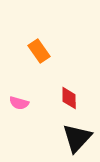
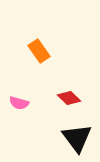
red diamond: rotated 45 degrees counterclockwise
black triangle: rotated 20 degrees counterclockwise
